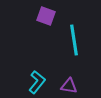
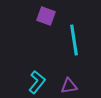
purple triangle: rotated 18 degrees counterclockwise
